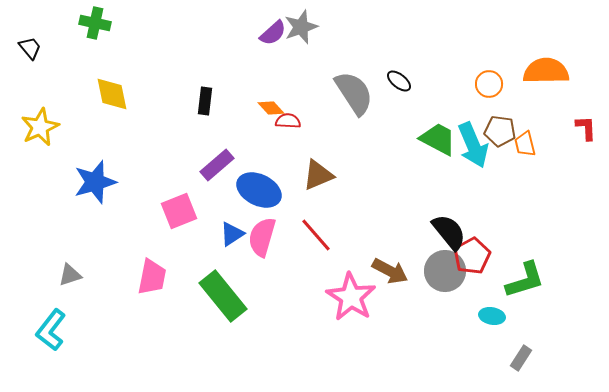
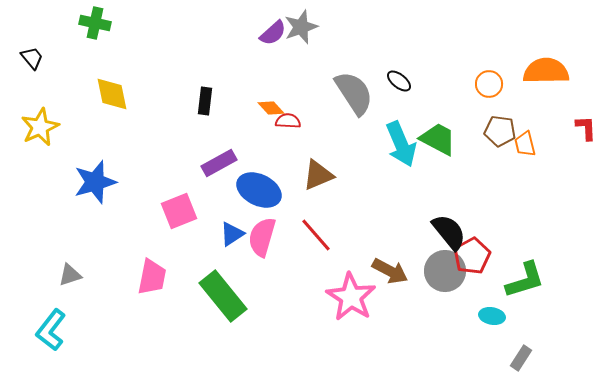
black trapezoid: moved 2 px right, 10 px down
cyan arrow: moved 72 px left, 1 px up
purple rectangle: moved 2 px right, 2 px up; rotated 12 degrees clockwise
